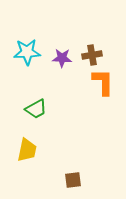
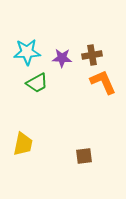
orange L-shape: rotated 24 degrees counterclockwise
green trapezoid: moved 1 px right, 26 px up
yellow trapezoid: moved 4 px left, 6 px up
brown square: moved 11 px right, 24 px up
